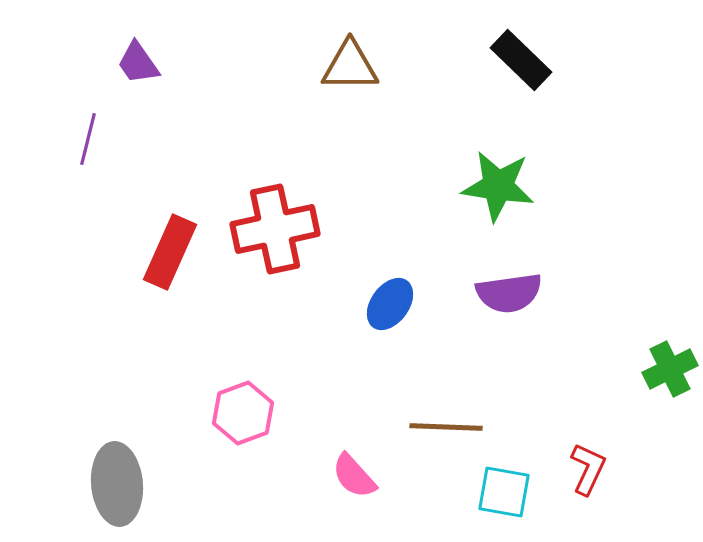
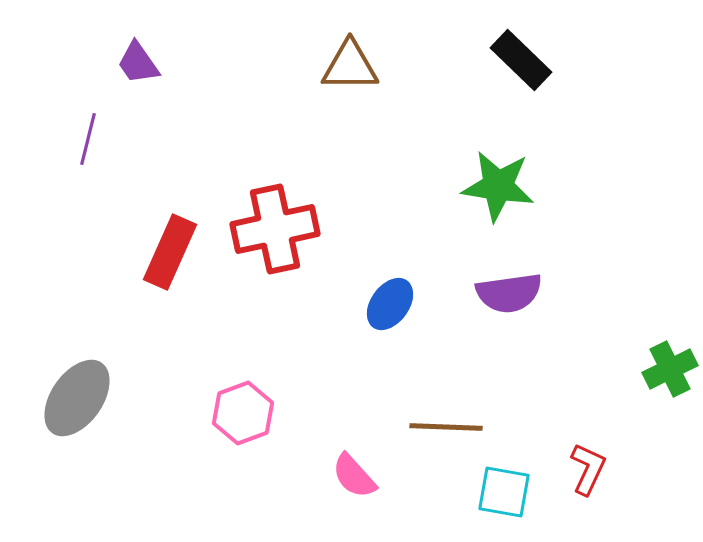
gray ellipse: moved 40 px left, 86 px up; rotated 40 degrees clockwise
